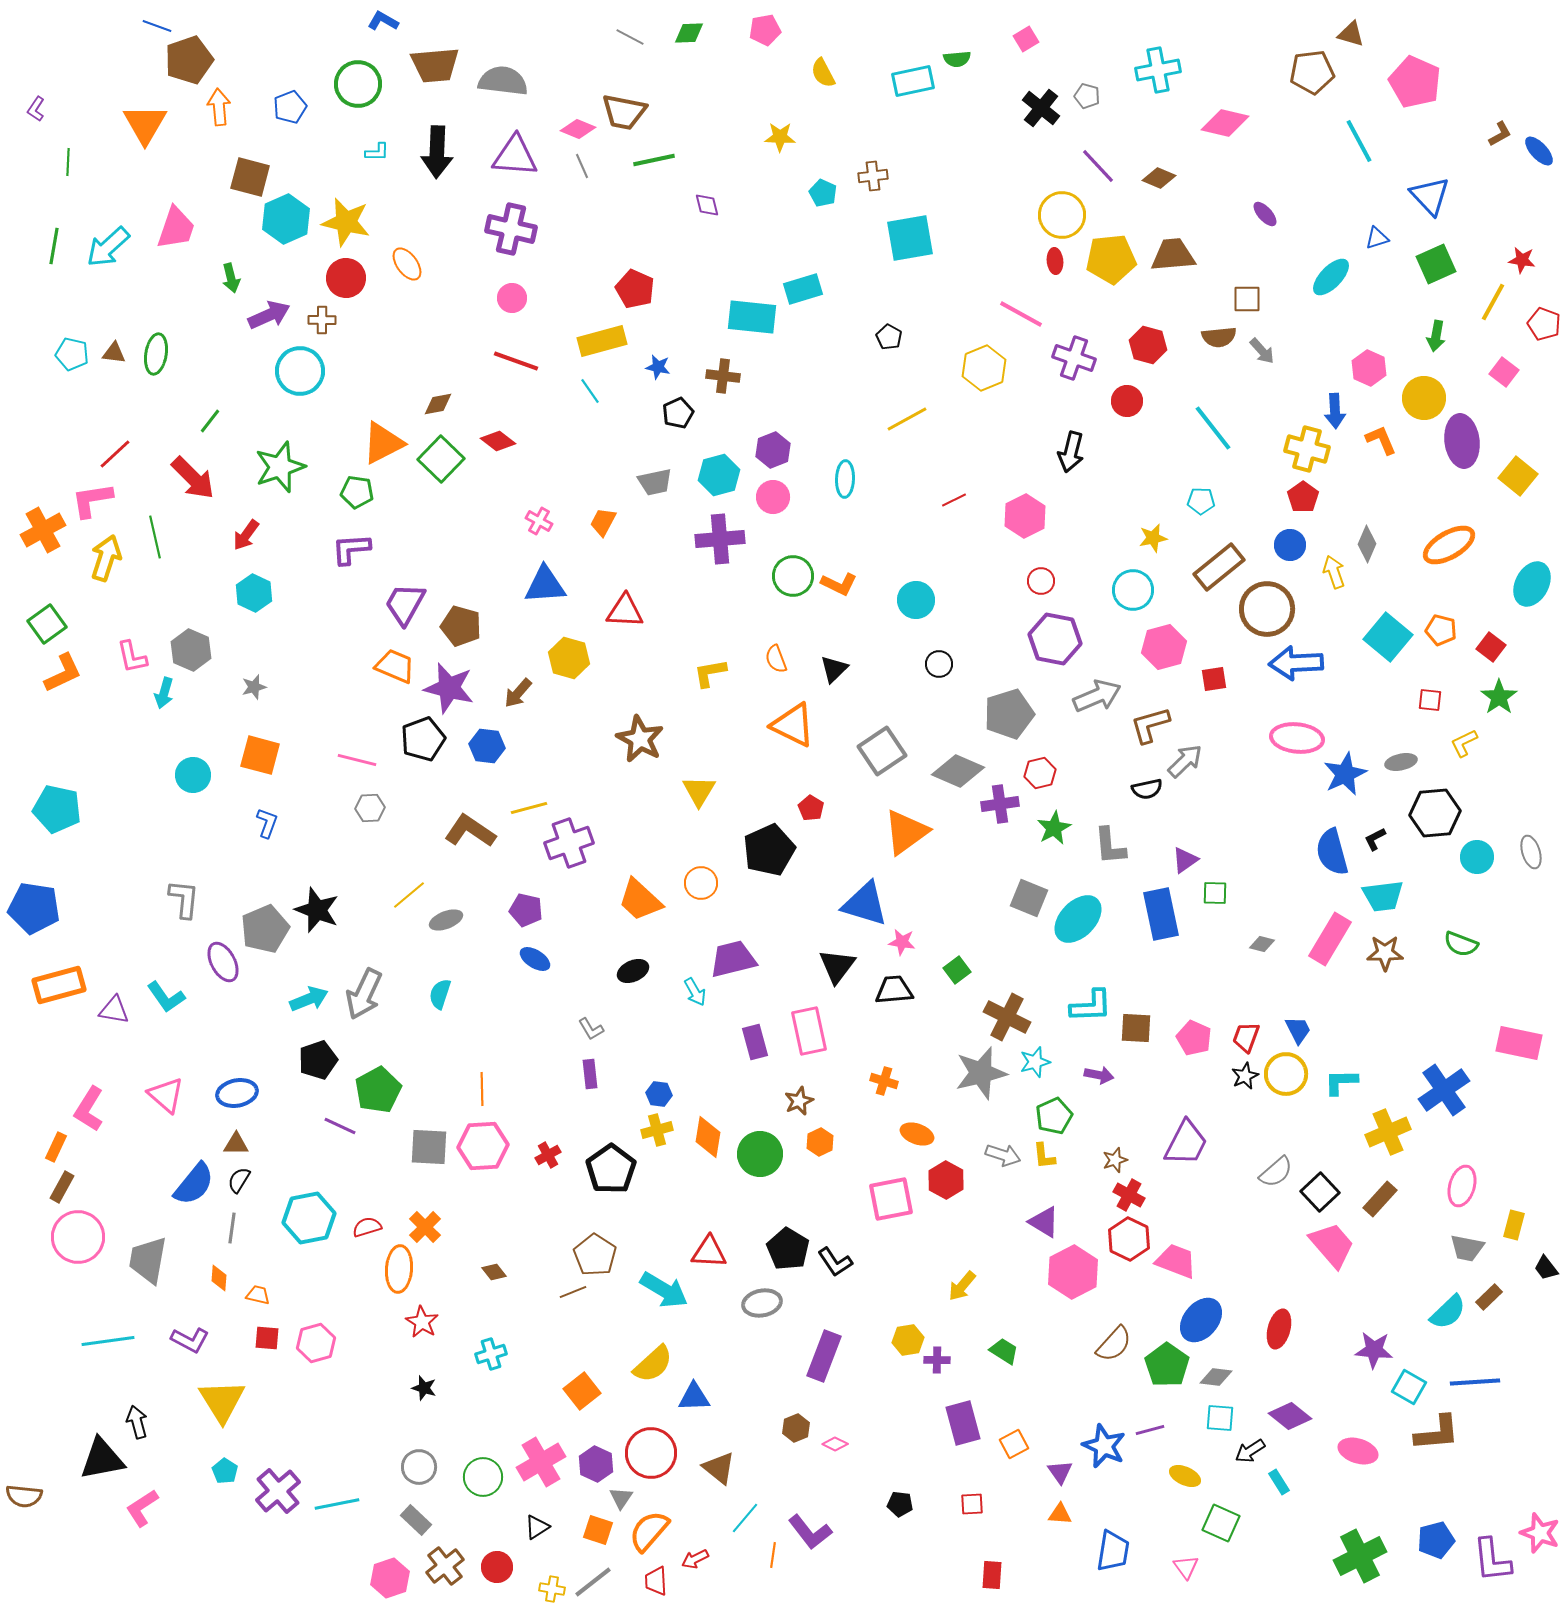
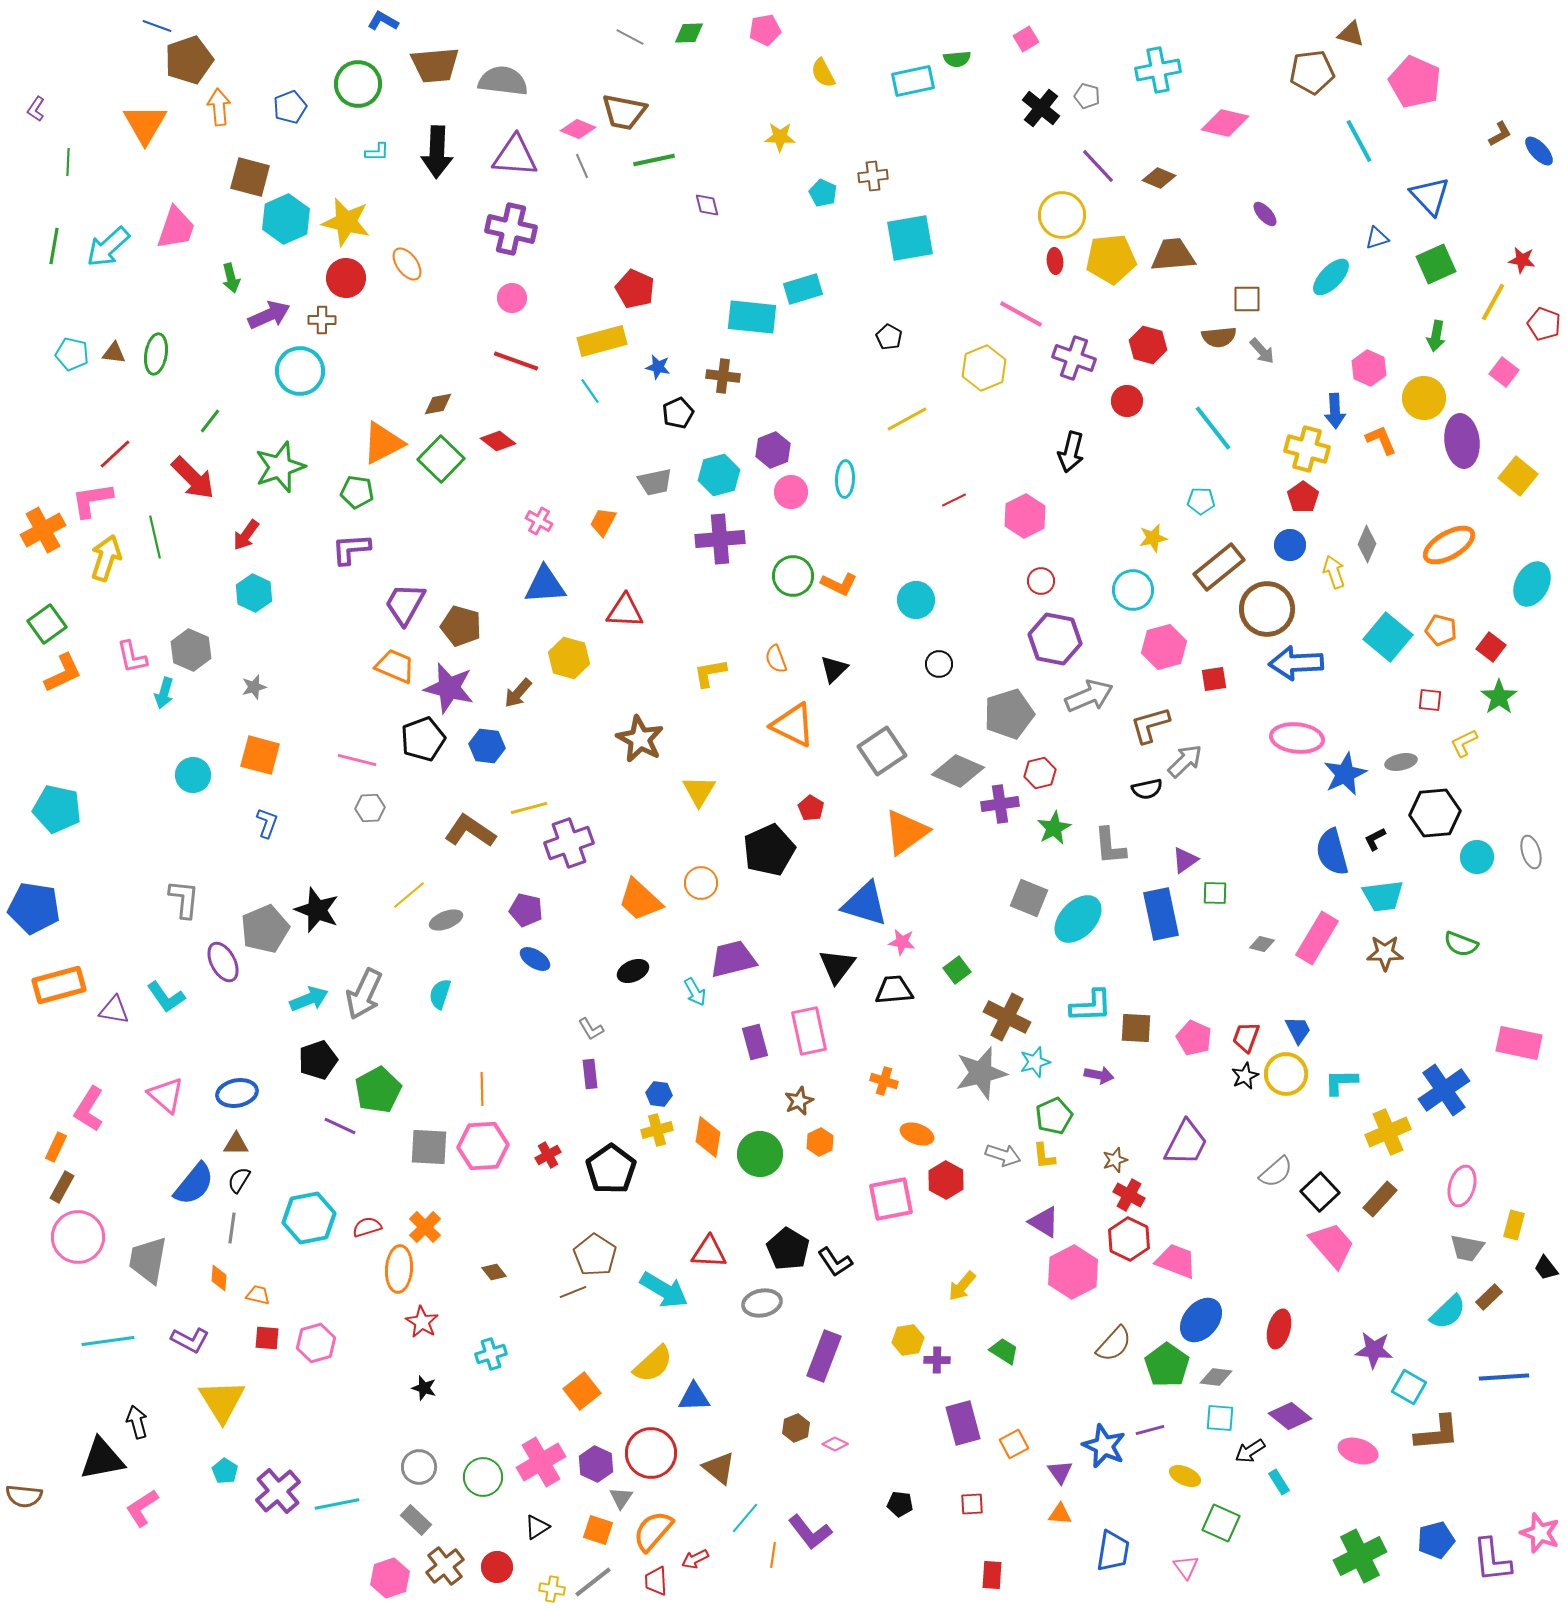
pink circle at (773, 497): moved 18 px right, 5 px up
gray arrow at (1097, 696): moved 8 px left
pink rectangle at (1330, 939): moved 13 px left, 1 px up
blue line at (1475, 1382): moved 29 px right, 5 px up
orange semicircle at (649, 1531): moved 4 px right
